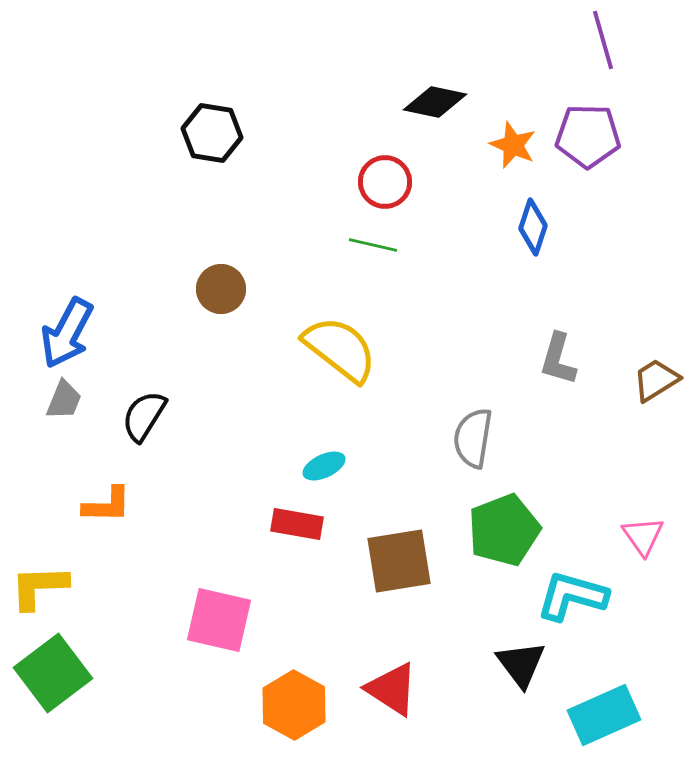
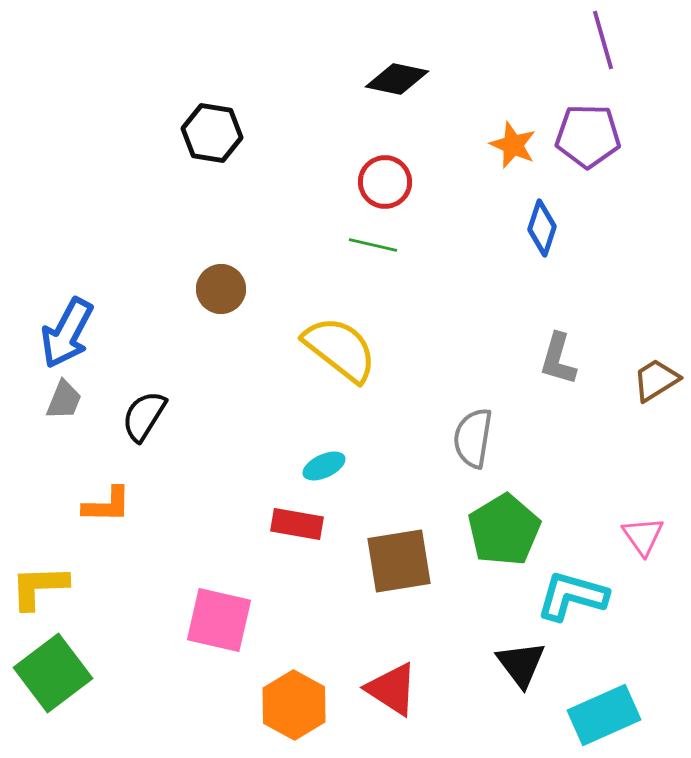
black diamond: moved 38 px left, 23 px up
blue diamond: moved 9 px right, 1 px down
green pentagon: rotated 10 degrees counterclockwise
